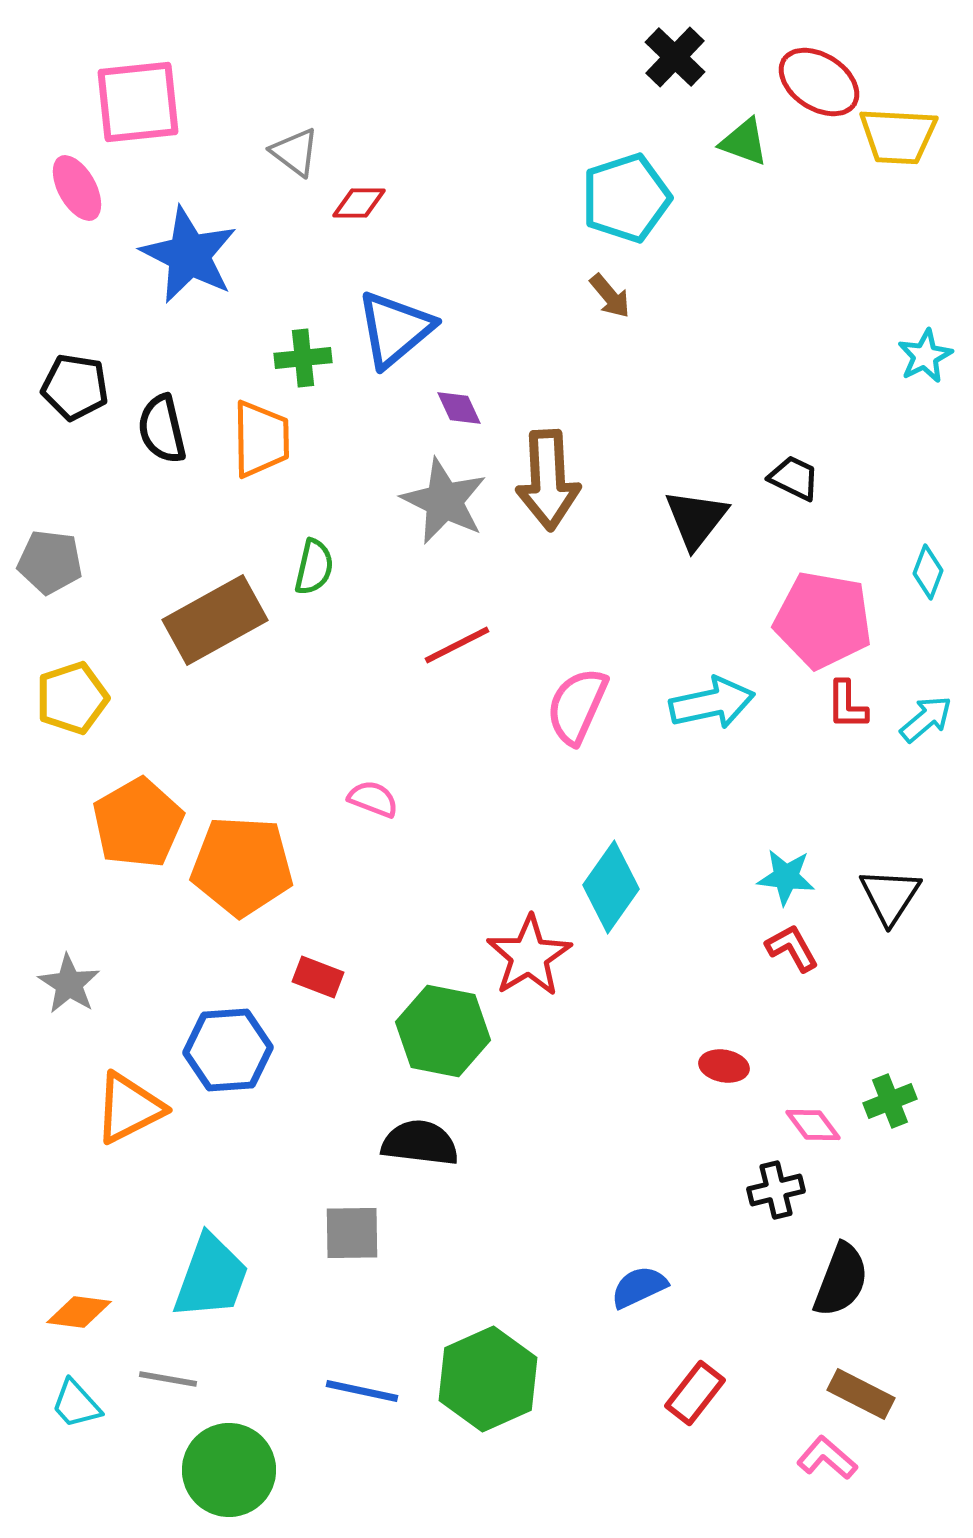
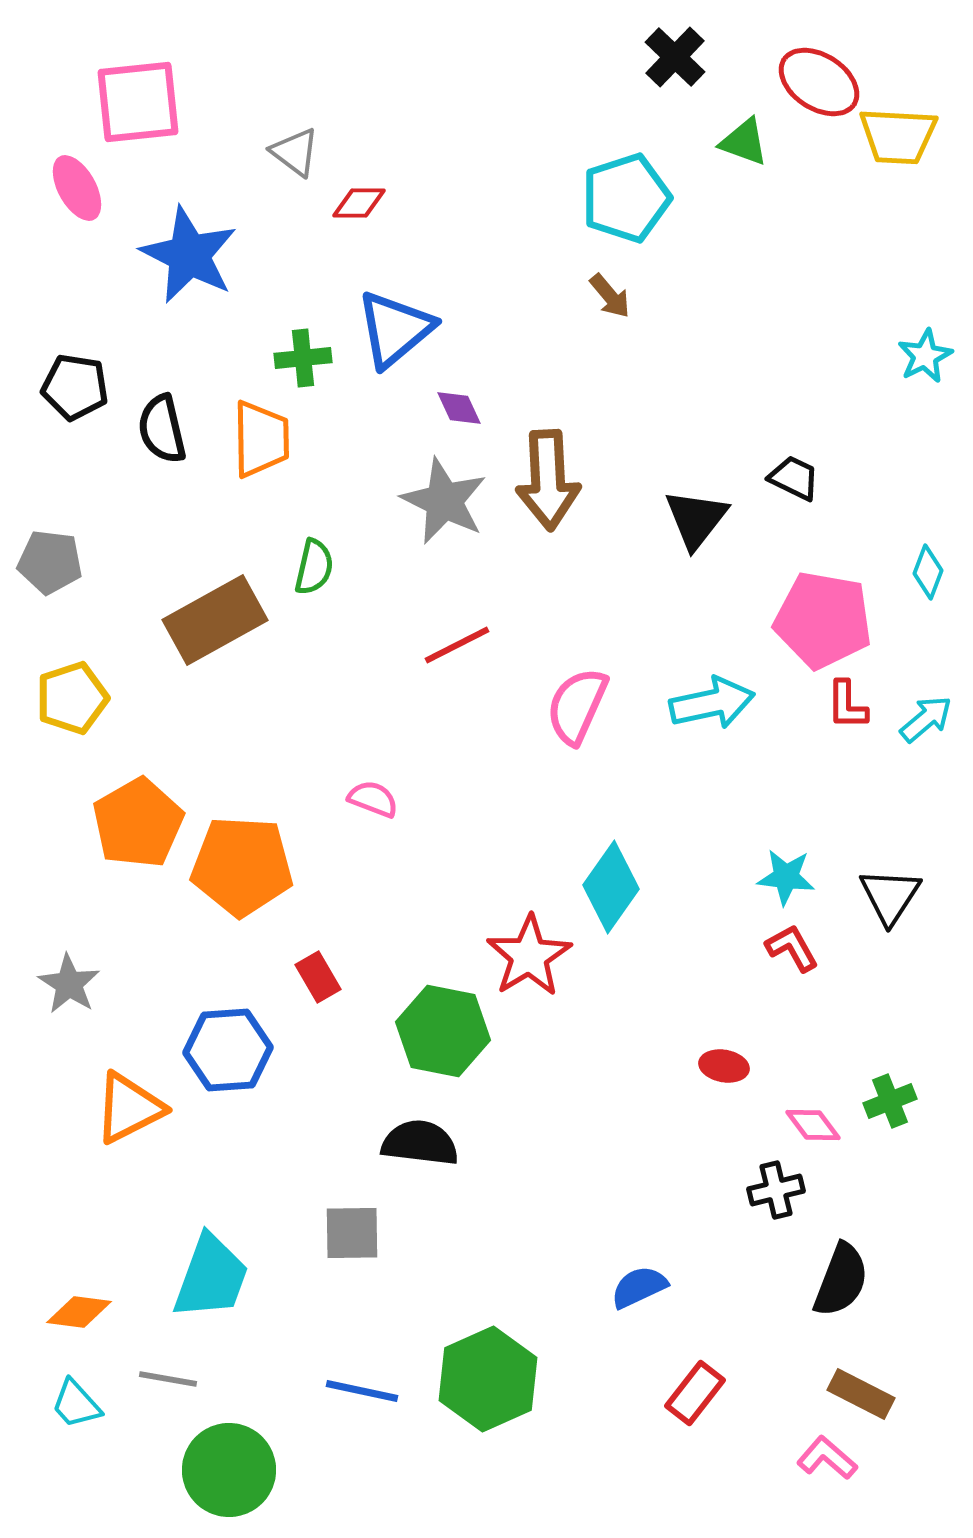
red rectangle at (318, 977): rotated 39 degrees clockwise
